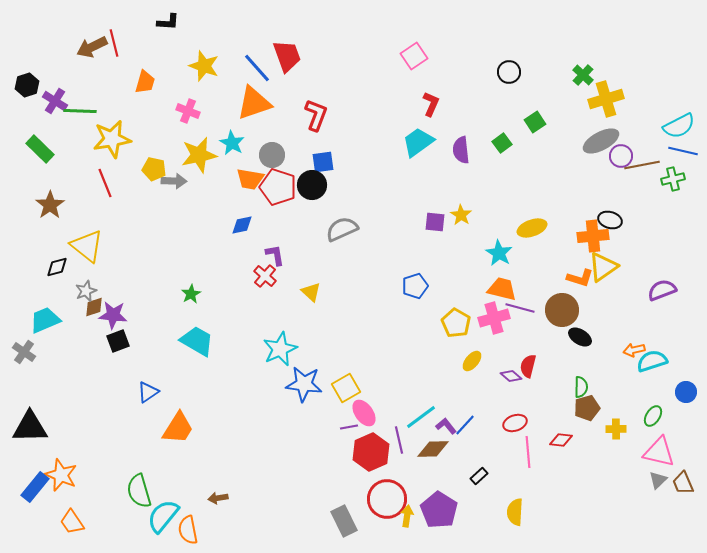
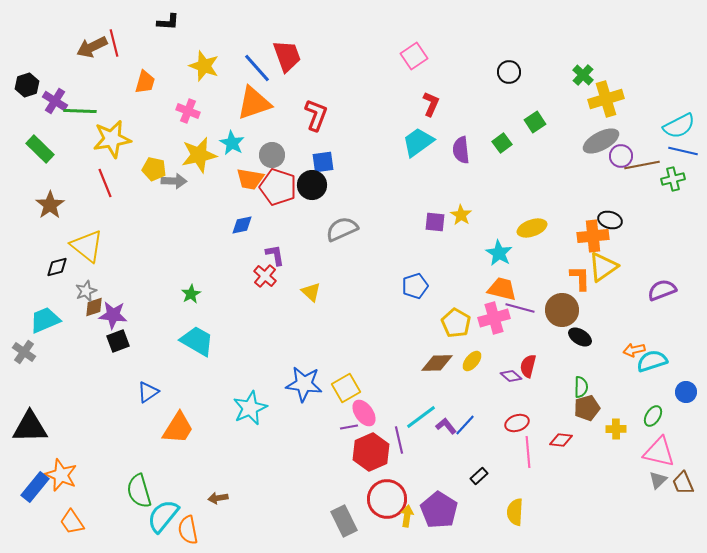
orange L-shape at (580, 278): rotated 108 degrees counterclockwise
cyan star at (280, 349): moved 30 px left, 59 px down
red ellipse at (515, 423): moved 2 px right
brown diamond at (433, 449): moved 4 px right, 86 px up
